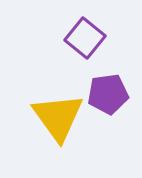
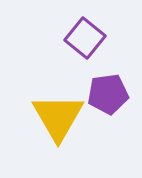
yellow triangle: rotated 6 degrees clockwise
